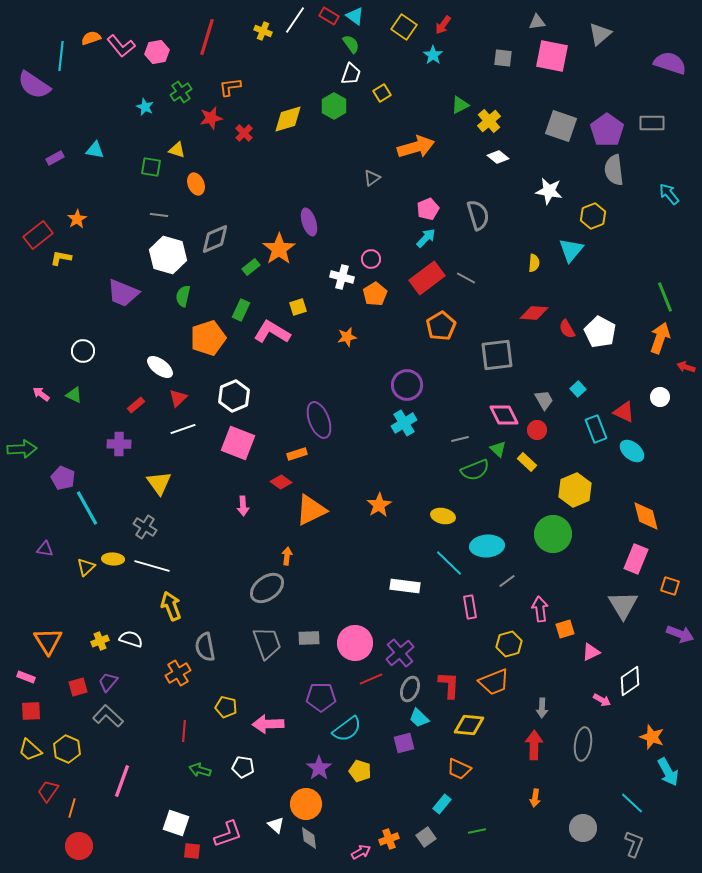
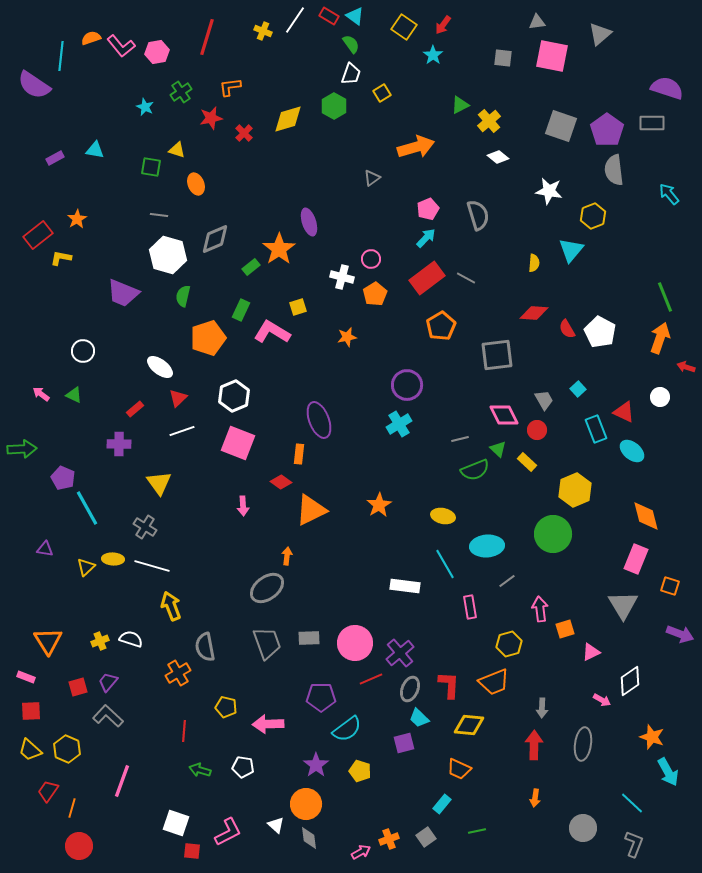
purple semicircle at (670, 63): moved 3 px left, 25 px down
red rectangle at (136, 405): moved 1 px left, 4 px down
cyan cross at (404, 423): moved 5 px left, 1 px down
white line at (183, 429): moved 1 px left, 2 px down
orange rectangle at (297, 454): moved 2 px right; rotated 66 degrees counterclockwise
cyan line at (449, 563): moved 4 px left, 1 px down; rotated 16 degrees clockwise
purple star at (319, 768): moved 3 px left, 3 px up
pink L-shape at (228, 834): moved 2 px up; rotated 8 degrees counterclockwise
